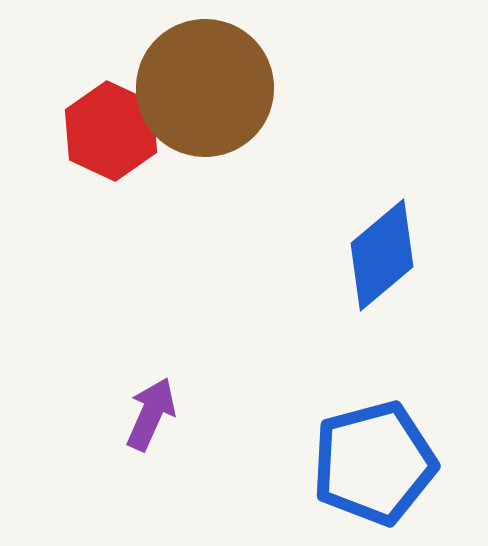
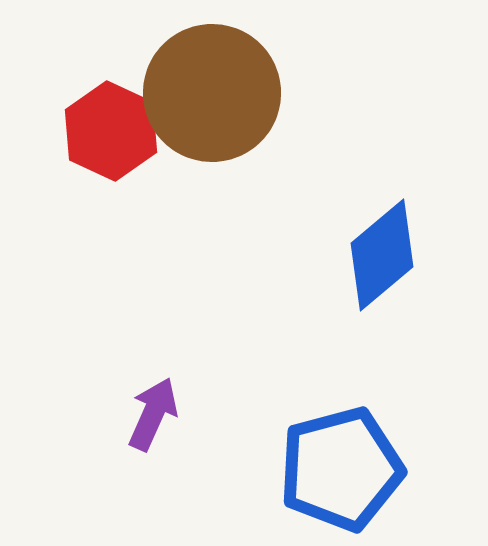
brown circle: moved 7 px right, 5 px down
purple arrow: moved 2 px right
blue pentagon: moved 33 px left, 6 px down
